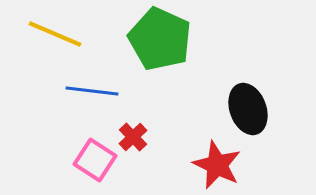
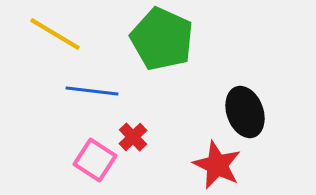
yellow line: rotated 8 degrees clockwise
green pentagon: moved 2 px right
black ellipse: moved 3 px left, 3 px down
